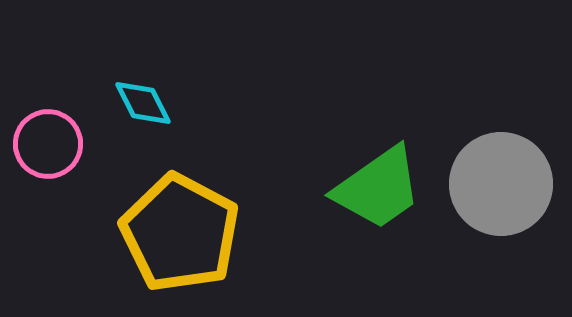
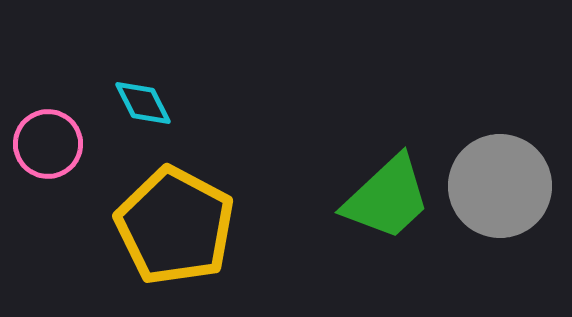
gray circle: moved 1 px left, 2 px down
green trapezoid: moved 9 px right, 10 px down; rotated 8 degrees counterclockwise
yellow pentagon: moved 5 px left, 7 px up
